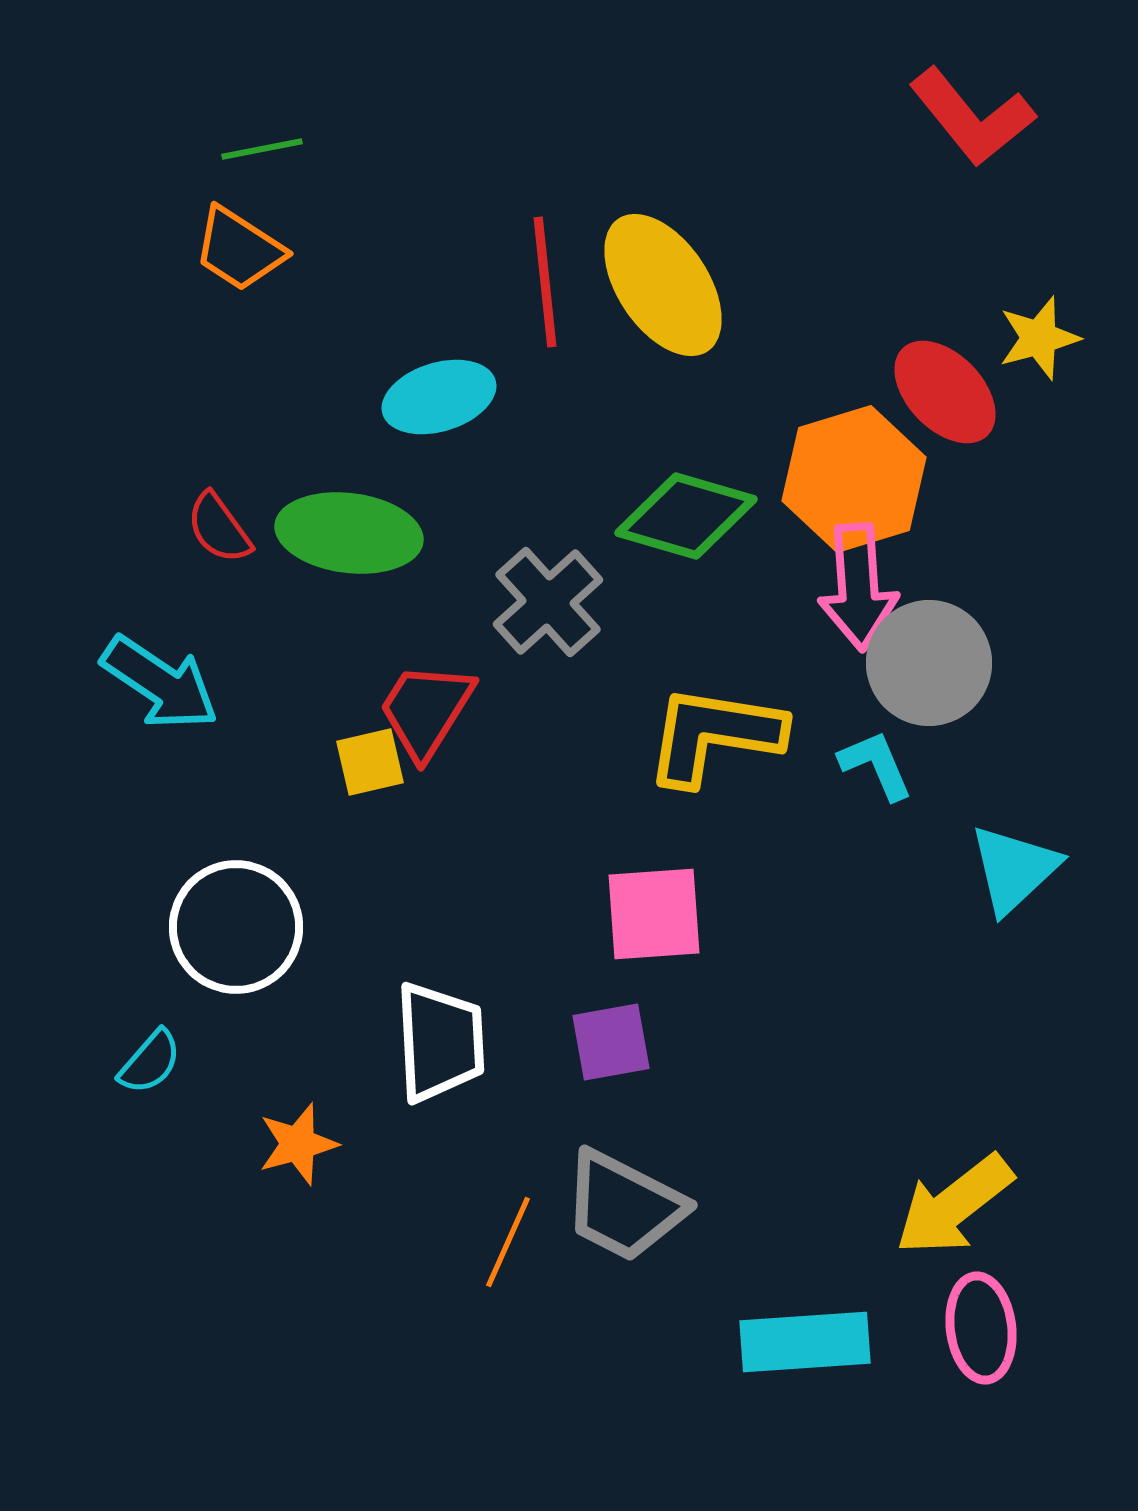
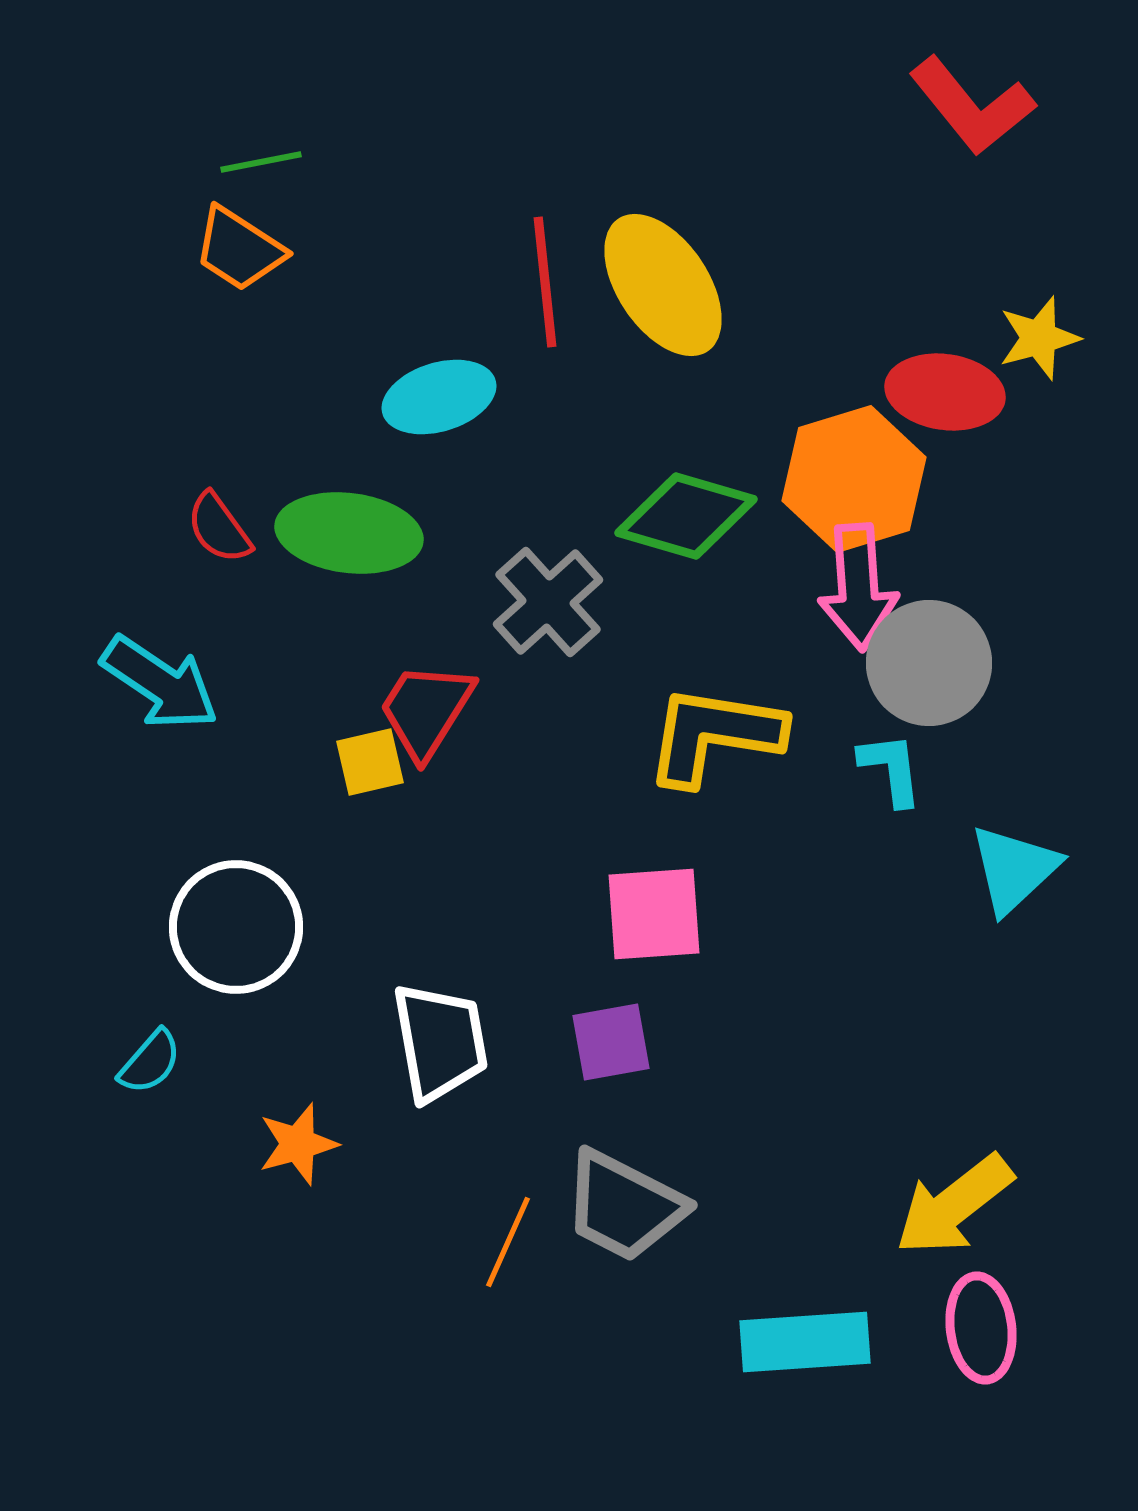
red L-shape: moved 11 px up
green line: moved 1 px left, 13 px down
red ellipse: rotated 38 degrees counterclockwise
cyan L-shape: moved 15 px right, 4 px down; rotated 16 degrees clockwise
white trapezoid: rotated 7 degrees counterclockwise
